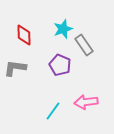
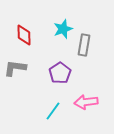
gray rectangle: rotated 45 degrees clockwise
purple pentagon: moved 8 px down; rotated 15 degrees clockwise
